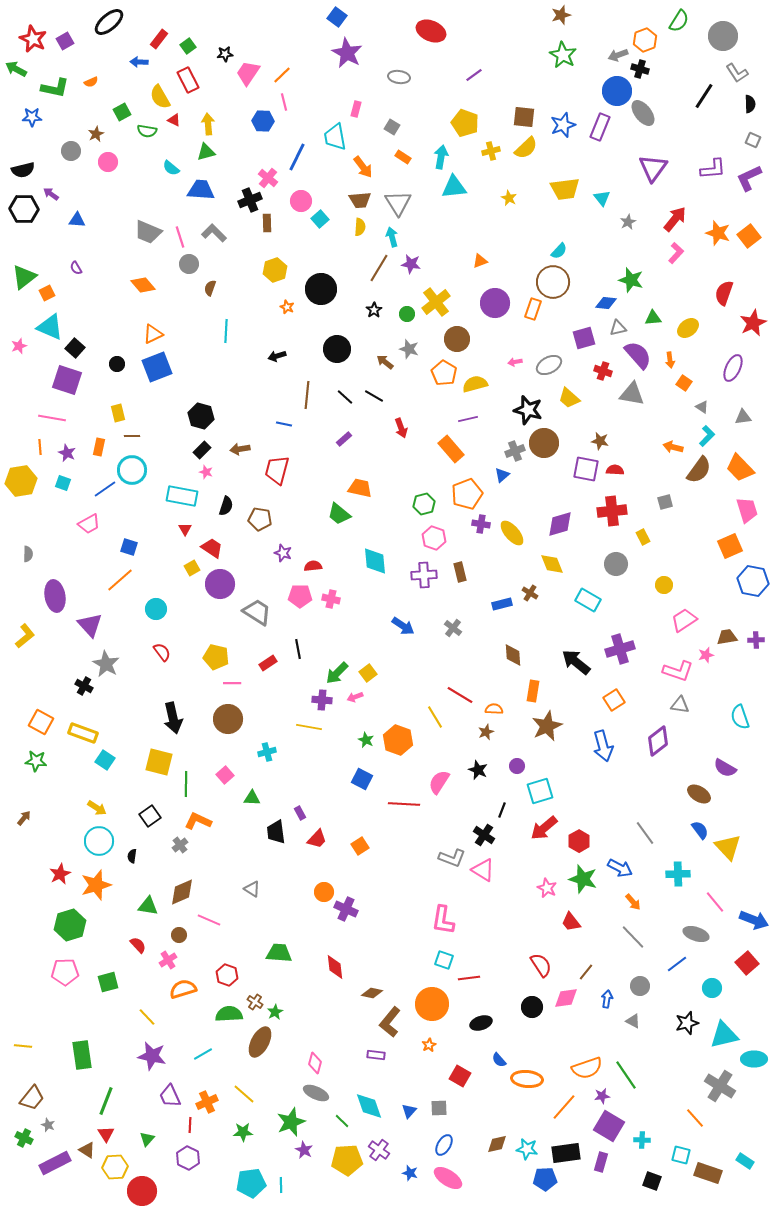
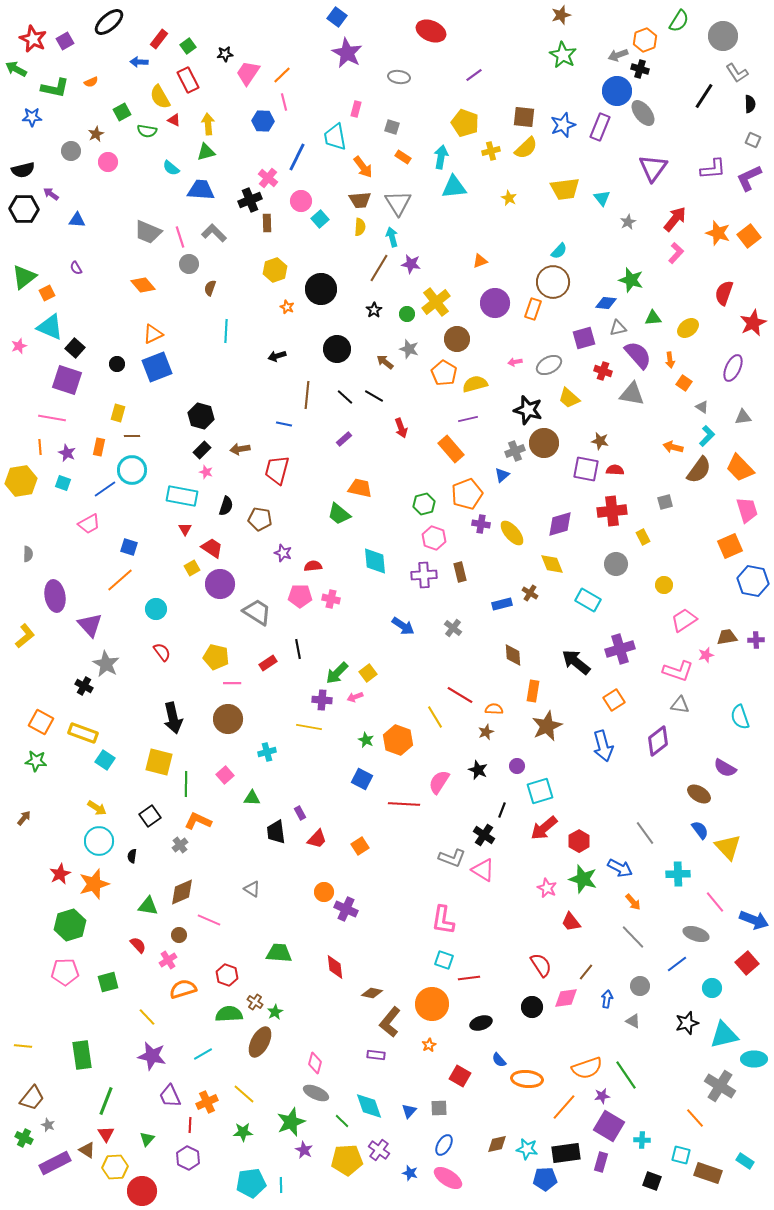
gray square at (392, 127): rotated 14 degrees counterclockwise
yellow rectangle at (118, 413): rotated 30 degrees clockwise
orange star at (96, 885): moved 2 px left, 1 px up
